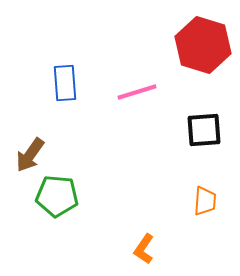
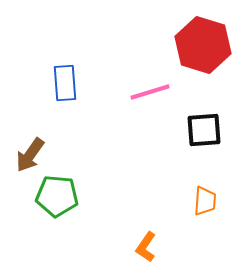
pink line: moved 13 px right
orange L-shape: moved 2 px right, 2 px up
